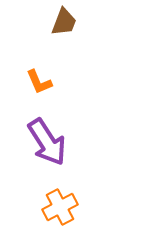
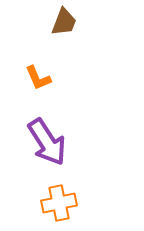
orange L-shape: moved 1 px left, 4 px up
orange cross: moved 1 px left, 4 px up; rotated 16 degrees clockwise
